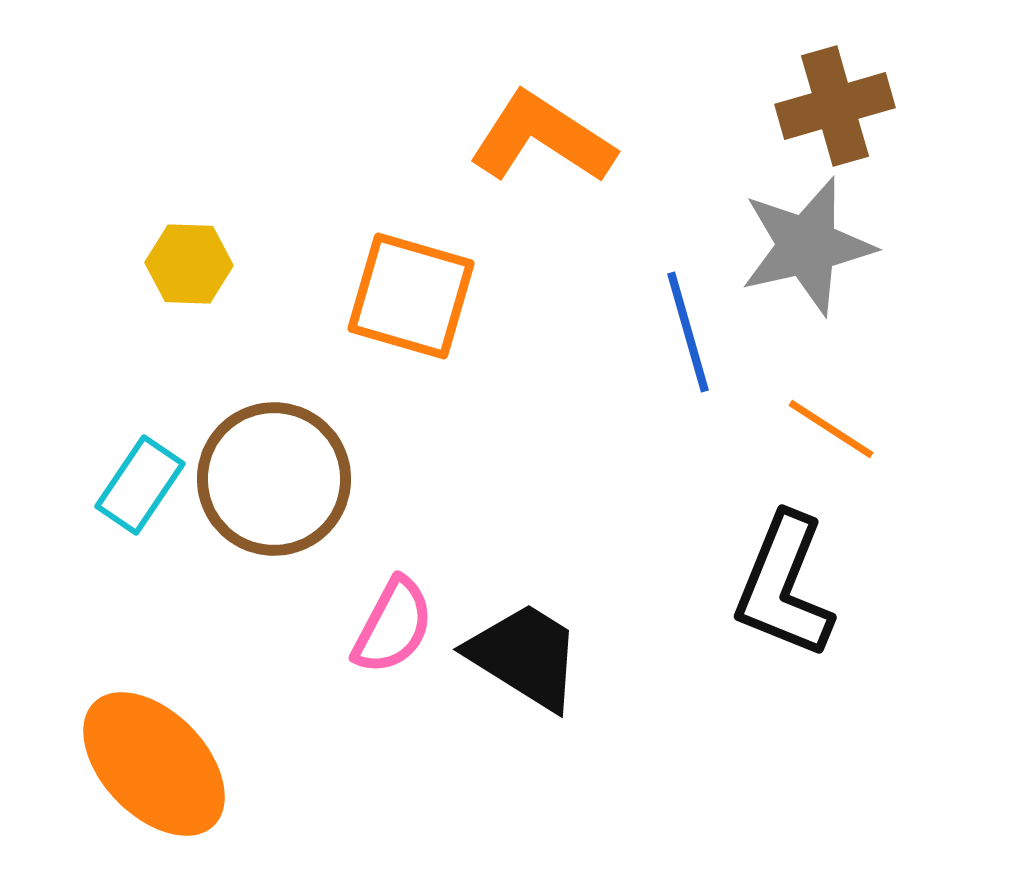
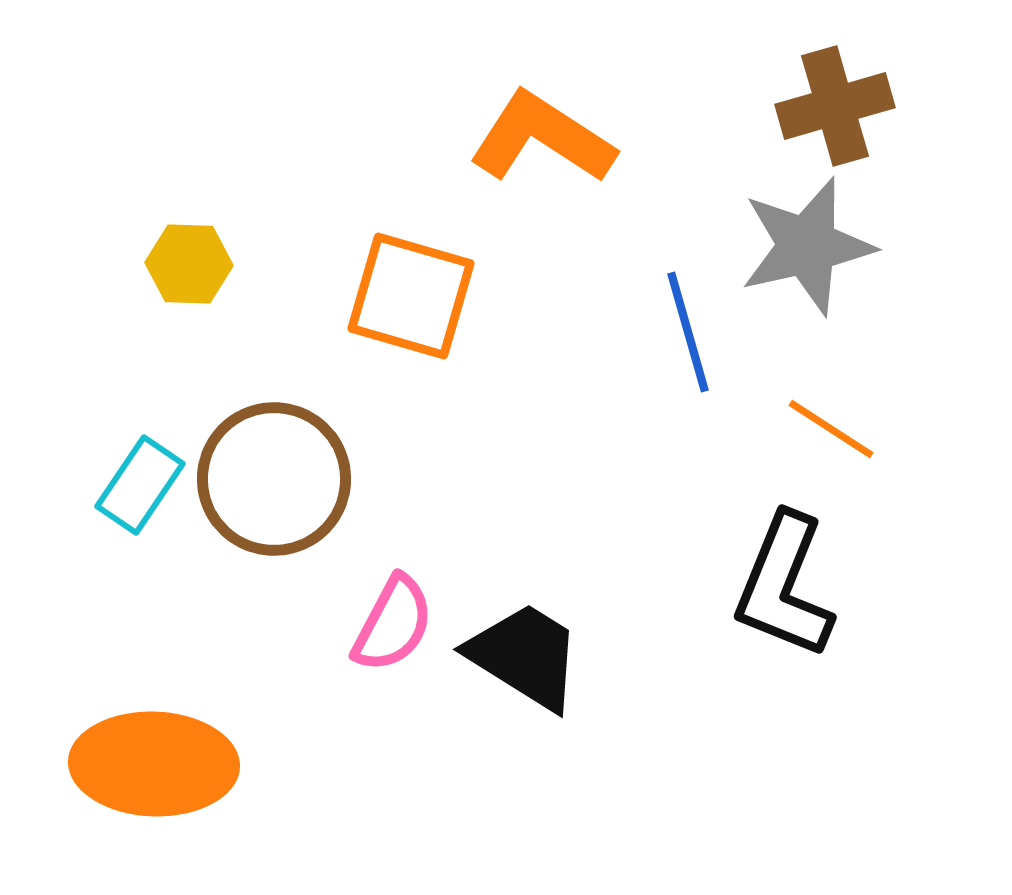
pink semicircle: moved 2 px up
orange ellipse: rotated 44 degrees counterclockwise
